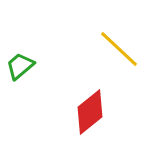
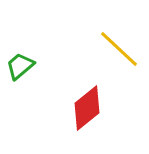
red diamond: moved 3 px left, 4 px up
